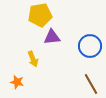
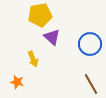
purple triangle: rotated 48 degrees clockwise
blue circle: moved 2 px up
